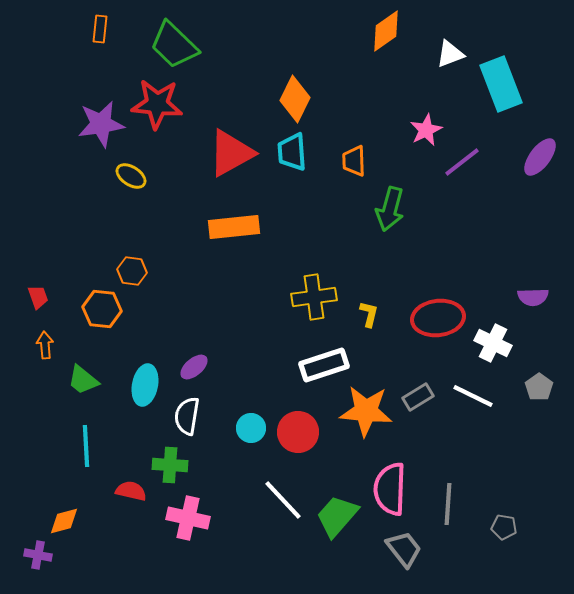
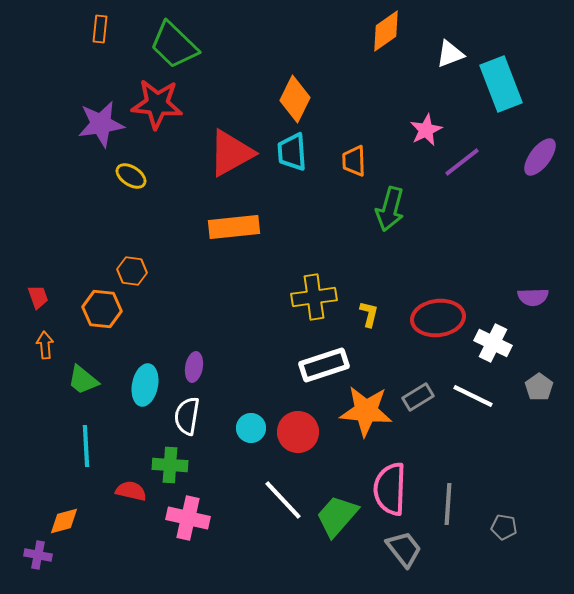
purple ellipse at (194, 367): rotated 40 degrees counterclockwise
